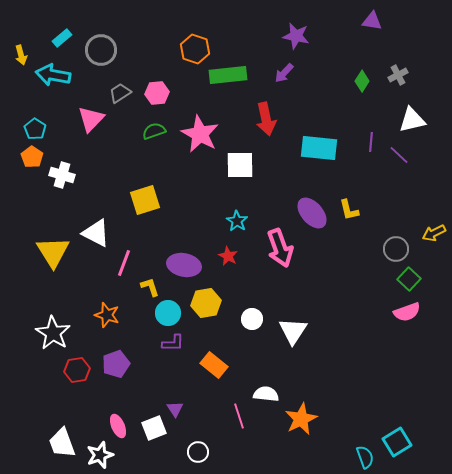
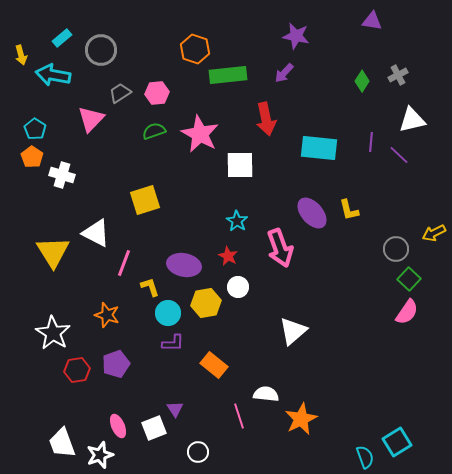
pink semicircle at (407, 312): rotated 36 degrees counterclockwise
white circle at (252, 319): moved 14 px left, 32 px up
white triangle at (293, 331): rotated 16 degrees clockwise
